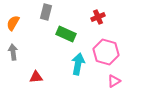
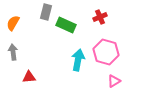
red cross: moved 2 px right
green rectangle: moved 9 px up
cyan arrow: moved 4 px up
red triangle: moved 7 px left
